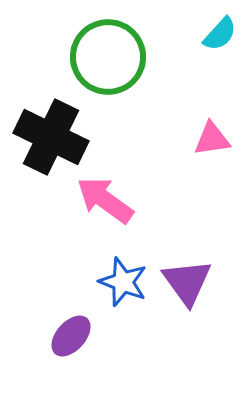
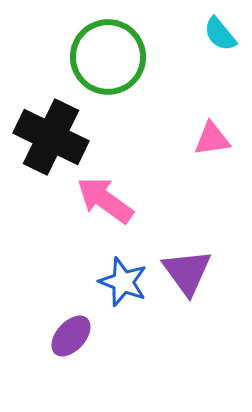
cyan semicircle: rotated 99 degrees clockwise
purple triangle: moved 10 px up
